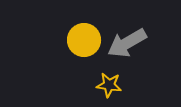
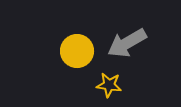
yellow circle: moved 7 px left, 11 px down
